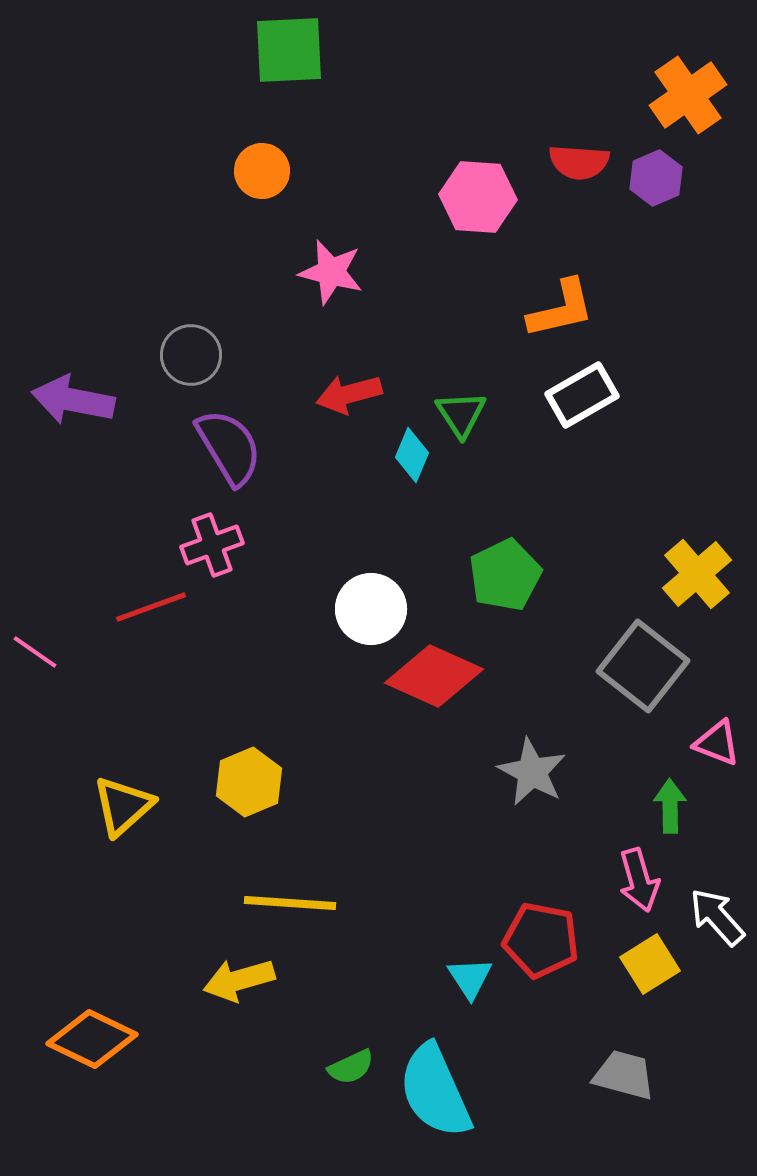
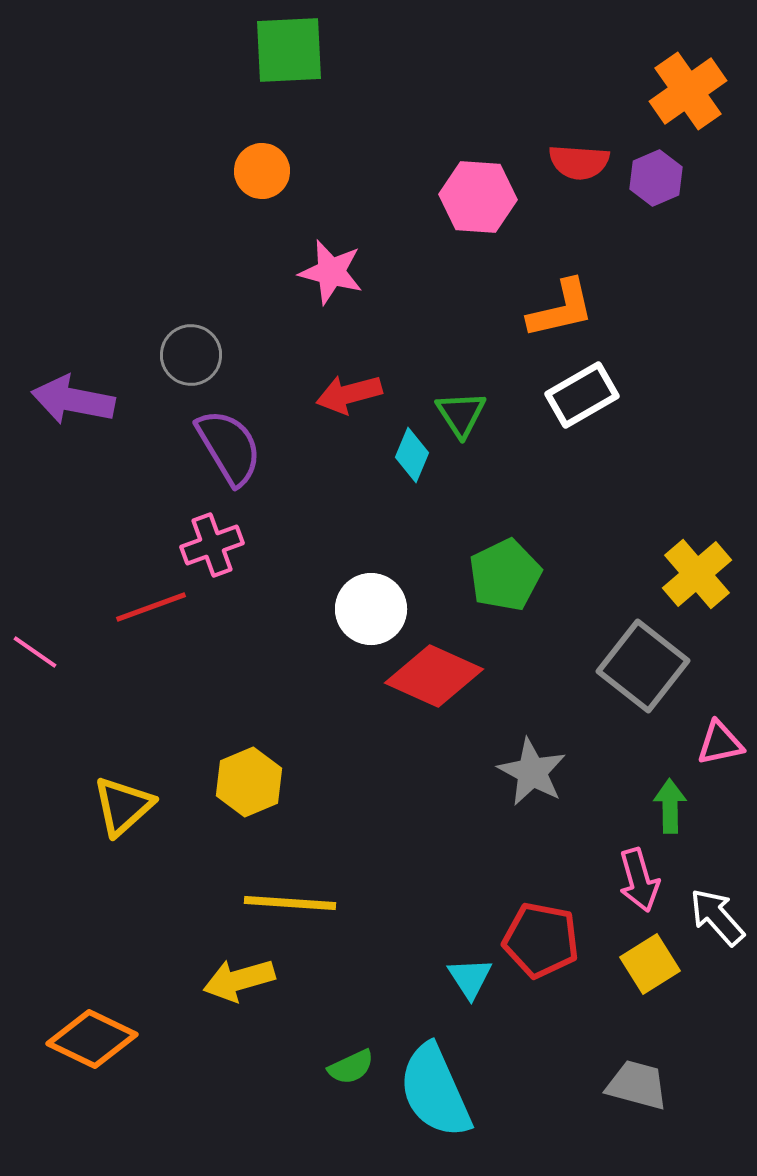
orange cross: moved 4 px up
pink triangle: moved 3 px right; rotated 33 degrees counterclockwise
gray trapezoid: moved 13 px right, 10 px down
